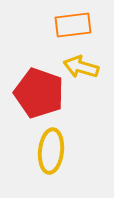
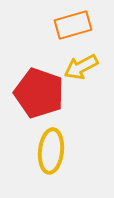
orange rectangle: rotated 9 degrees counterclockwise
yellow arrow: rotated 44 degrees counterclockwise
